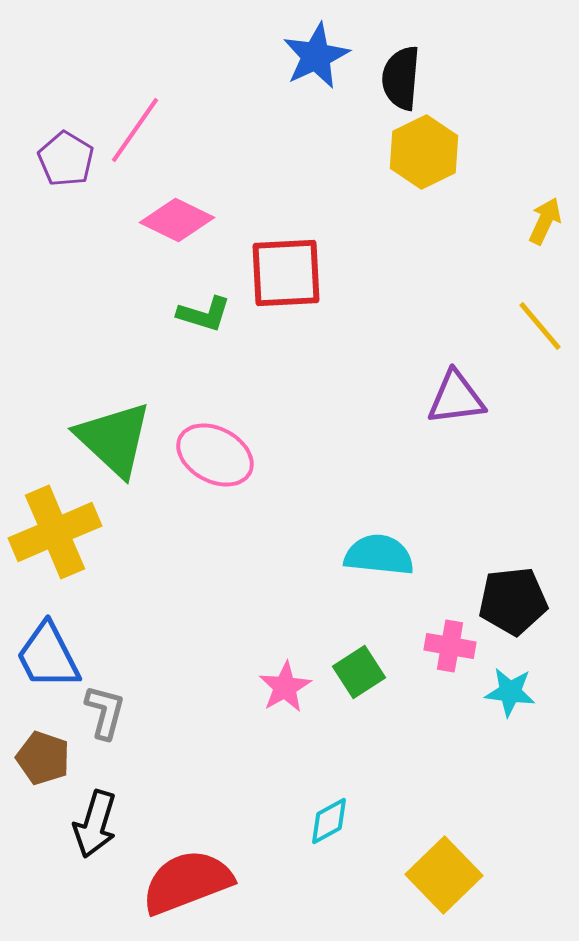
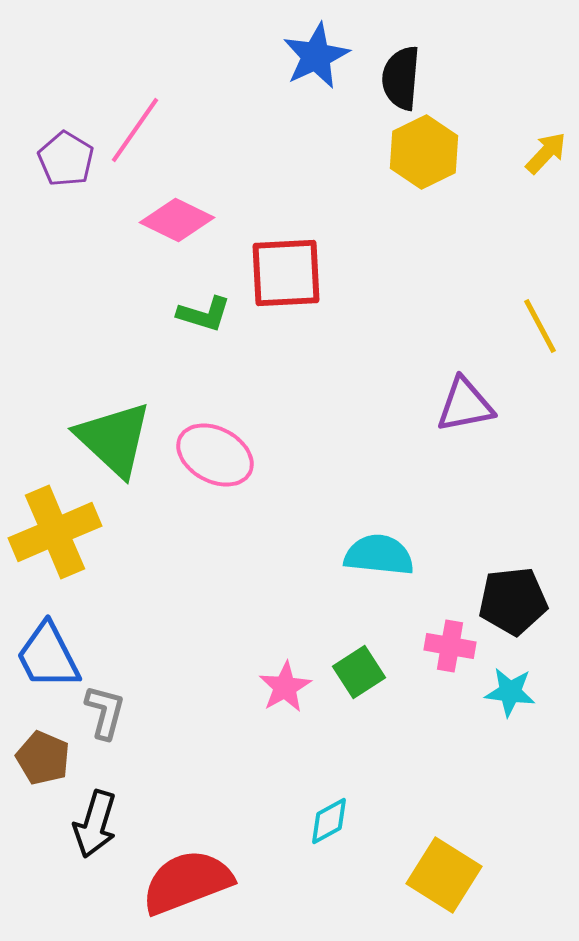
yellow arrow: moved 1 px right, 68 px up; rotated 18 degrees clockwise
yellow line: rotated 12 degrees clockwise
purple triangle: moved 9 px right, 7 px down; rotated 4 degrees counterclockwise
brown pentagon: rotated 4 degrees clockwise
yellow square: rotated 14 degrees counterclockwise
